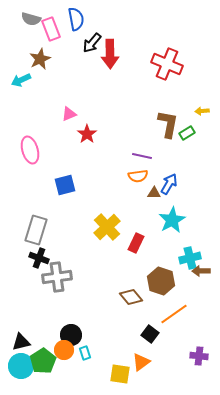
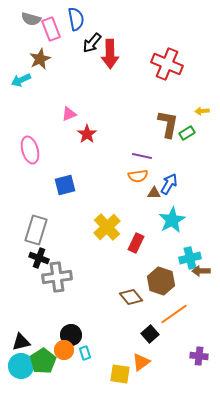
black square: rotated 12 degrees clockwise
